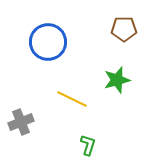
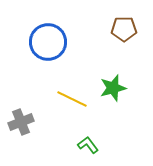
green star: moved 4 px left, 8 px down
green L-shape: rotated 55 degrees counterclockwise
